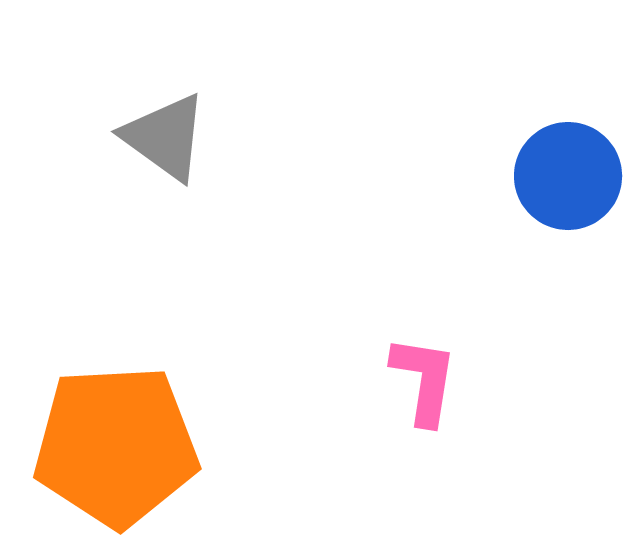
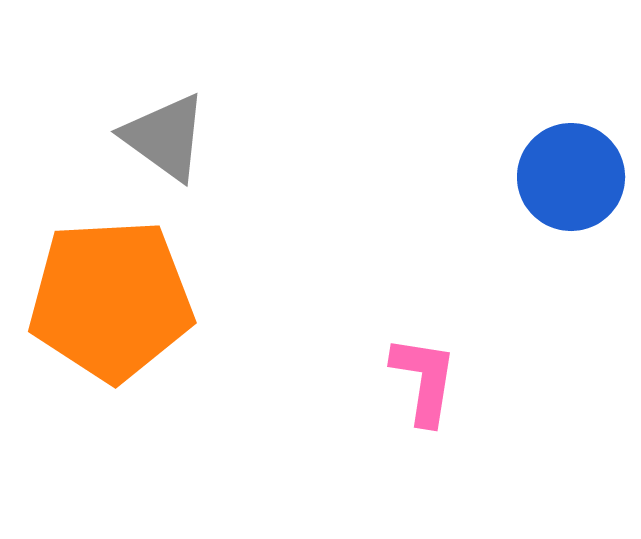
blue circle: moved 3 px right, 1 px down
orange pentagon: moved 5 px left, 146 px up
